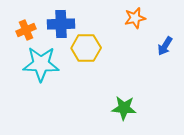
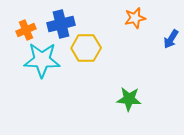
blue cross: rotated 12 degrees counterclockwise
blue arrow: moved 6 px right, 7 px up
cyan star: moved 1 px right, 4 px up
green star: moved 5 px right, 9 px up
